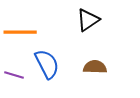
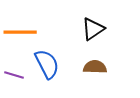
black triangle: moved 5 px right, 9 px down
